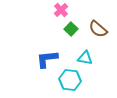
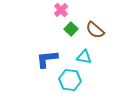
brown semicircle: moved 3 px left, 1 px down
cyan triangle: moved 1 px left, 1 px up
